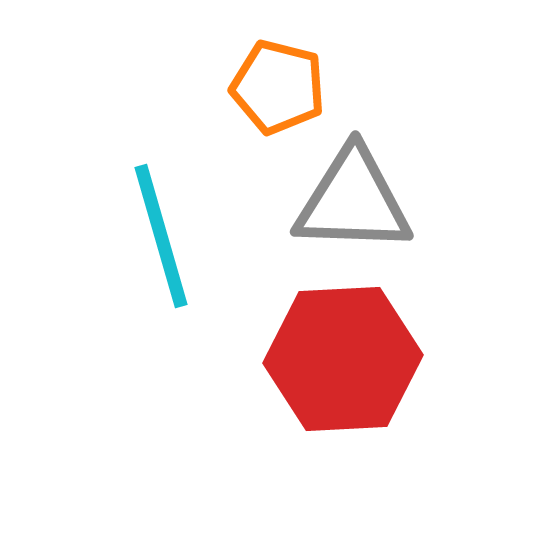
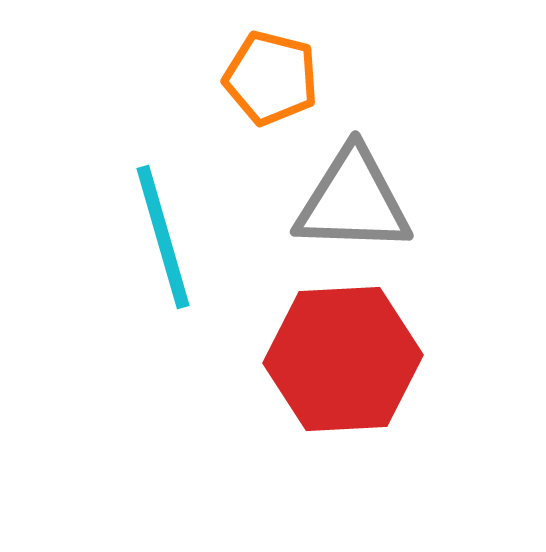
orange pentagon: moved 7 px left, 9 px up
cyan line: moved 2 px right, 1 px down
